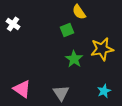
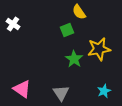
yellow star: moved 3 px left
